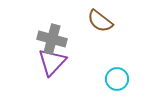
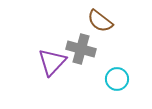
gray cross: moved 29 px right, 10 px down
